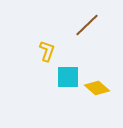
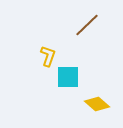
yellow L-shape: moved 1 px right, 5 px down
yellow diamond: moved 16 px down
